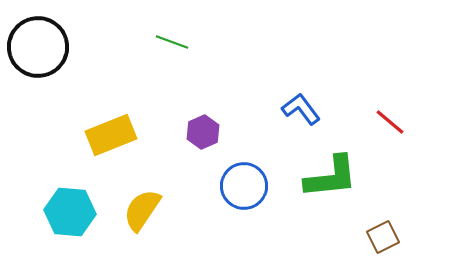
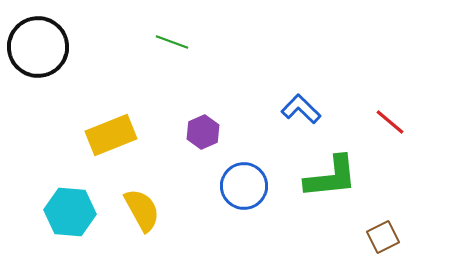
blue L-shape: rotated 9 degrees counterclockwise
yellow semicircle: rotated 117 degrees clockwise
